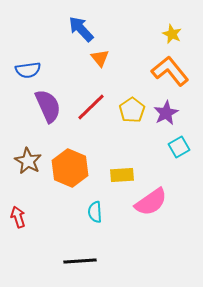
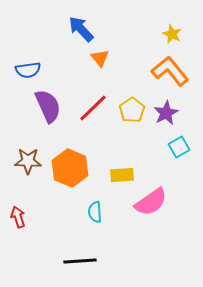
red line: moved 2 px right, 1 px down
brown star: rotated 28 degrees counterclockwise
